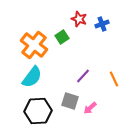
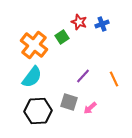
red star: moved 3 px down
gray square: moved 1 px left, 1 px down
